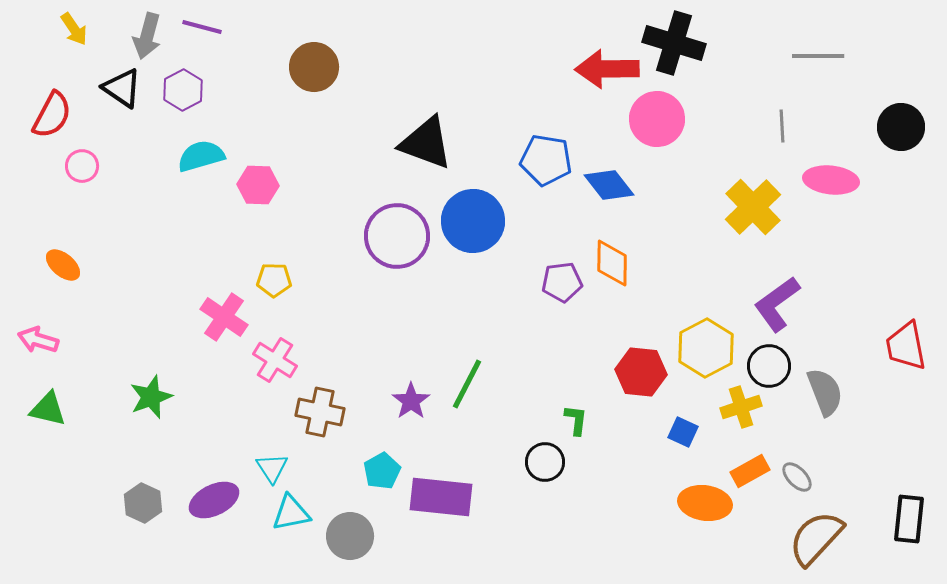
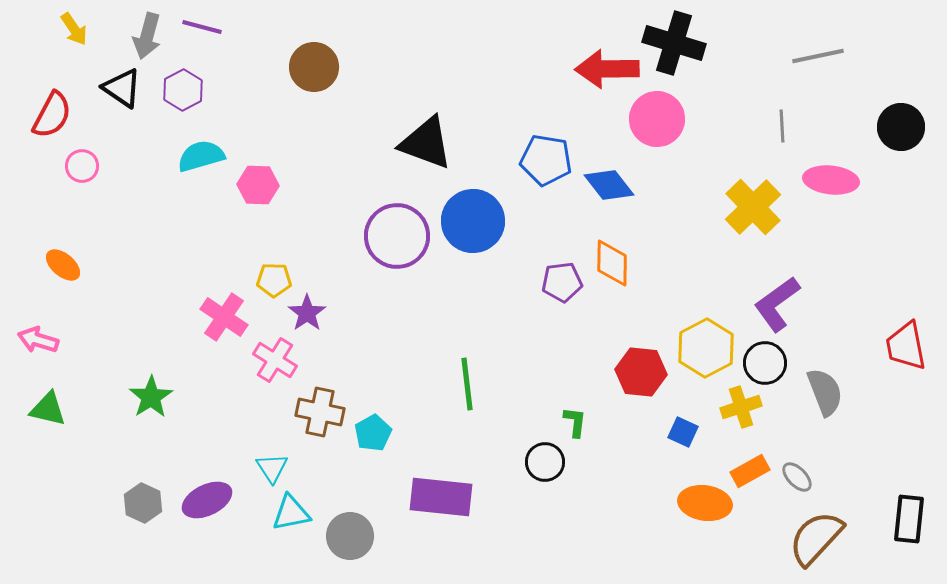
gray line at (818, 56): rotated 12 degrees counterclockwise
black circle at (769, 366): moved 4 px left, 3 px up
green line at (467, 384): rotated 34 degrees counterclockwise
green star at (151, 397): rotated 12 degrees counterclockwise
purple star at (411, 401): moved 104 px left, 88 px up
green L-shape at (576, 420): moved 1 px left, 2 px down
cyan pentagon at (382, 471): moved 9 px left, 38 px up
purple ellipse at (214, 500): moved 7 px left
